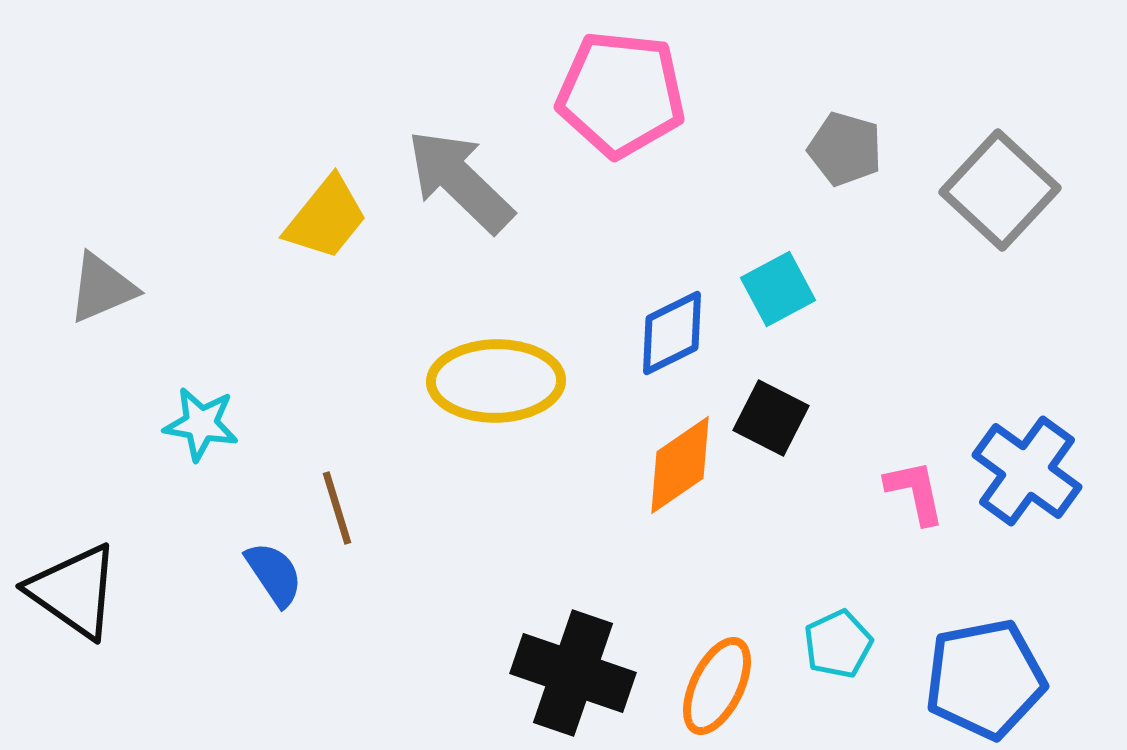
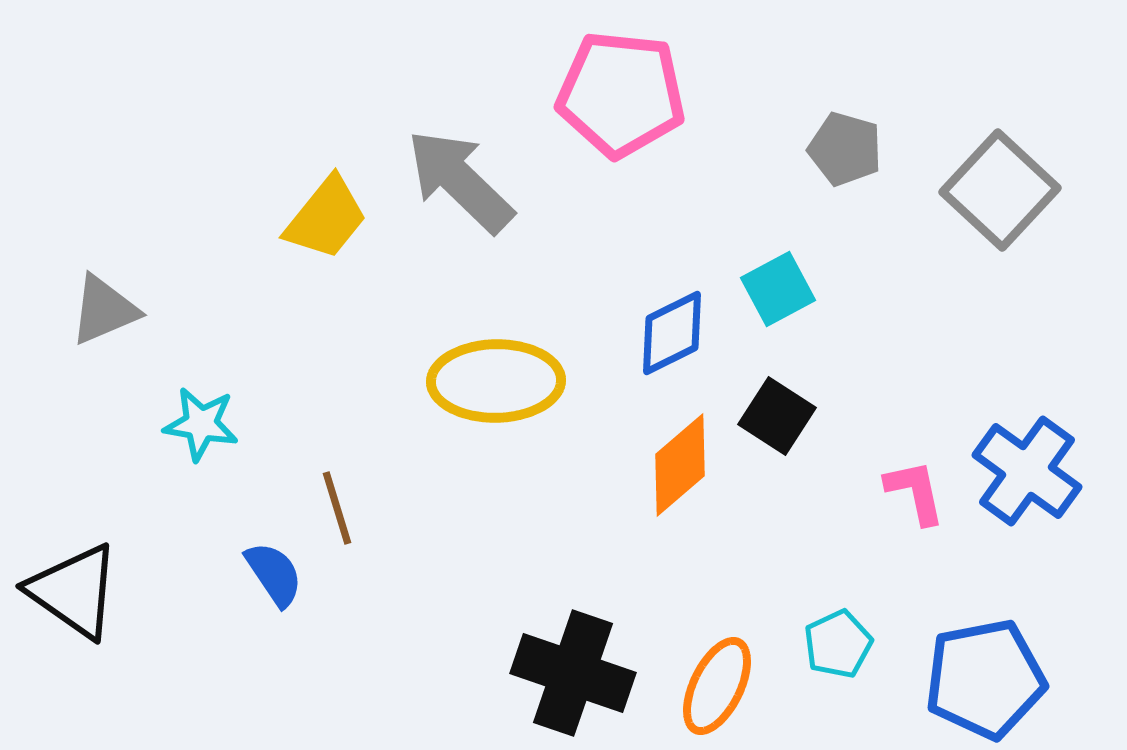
gray triangle: moved 2 px right, 22 px down
black square: moved 6 px right, 2 px up; rotated 6 degrees clockwise
orange diamond: rotated 6 degrees counterclockwise
